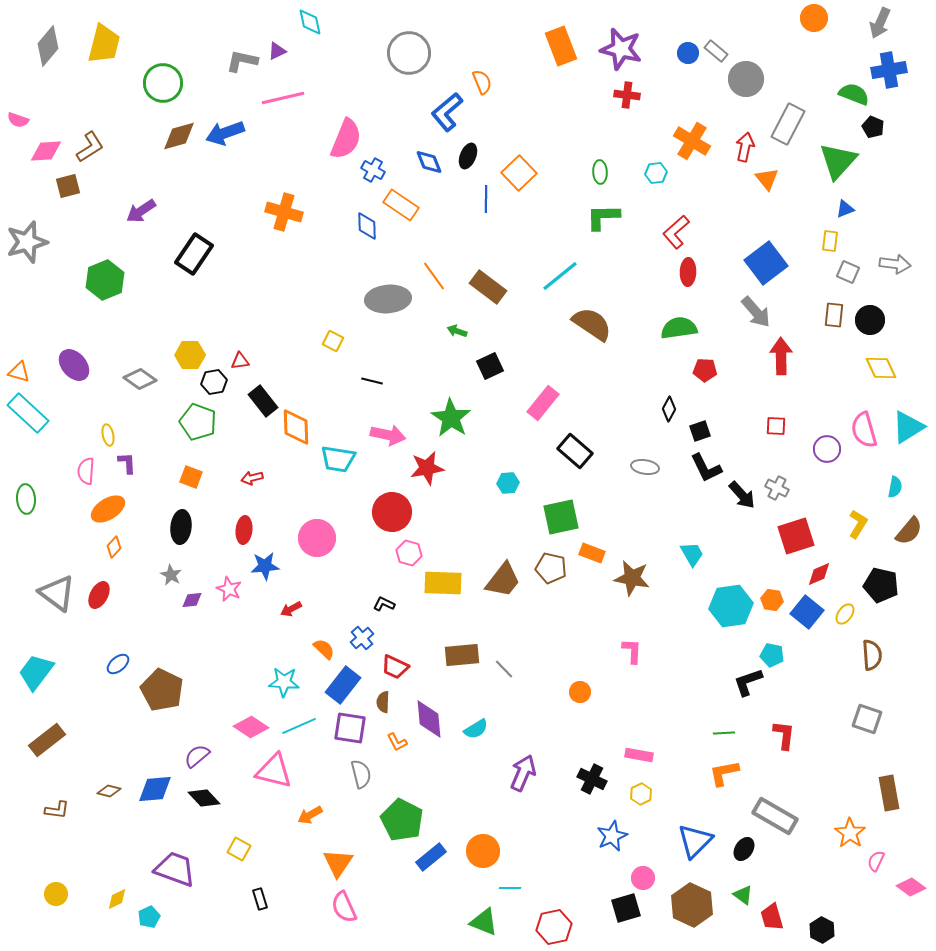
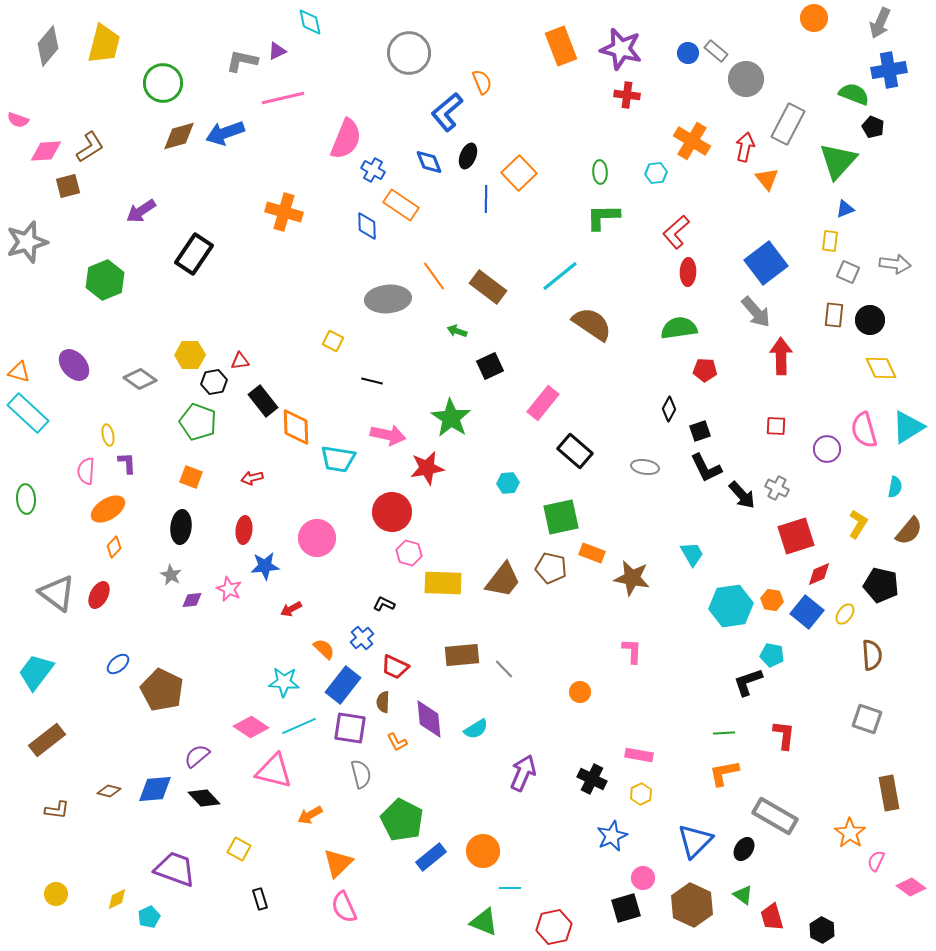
orange triangle at (338, 863): rotated 12 degrees clockwise
